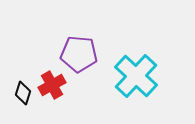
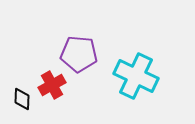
cyan cross: rotated 18 degrees counterclockwise
black diamond: moved 1 px left, 6 px down; rotated 15 degrees counterclockwise
